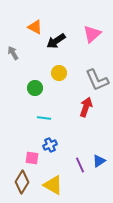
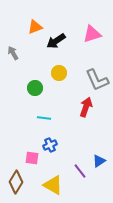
orange triangle: rotated 49 degrees counterclockwise
pink triangle: rotated 24 degrees clockwise
purple line: moved 6 px down; rotated 14 degrees counterclockwise
brown diamond: moved 6 px left
